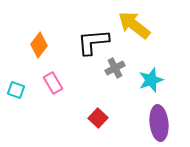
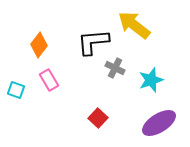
gray cross: rotated 36 degrees counterclockwise
pink rectangle: moved 4 px left, 3 px up
purple ellipse: rotated 64 degrees clockwise
